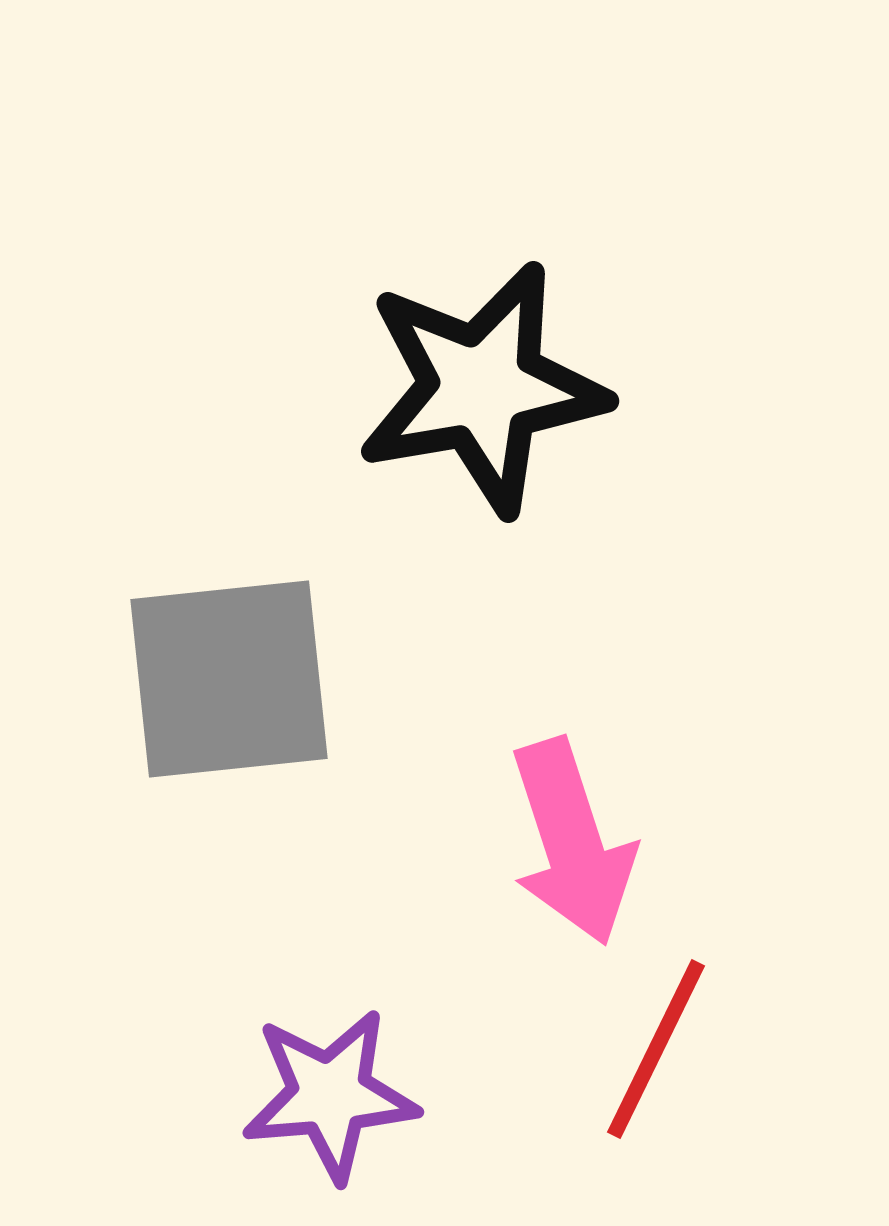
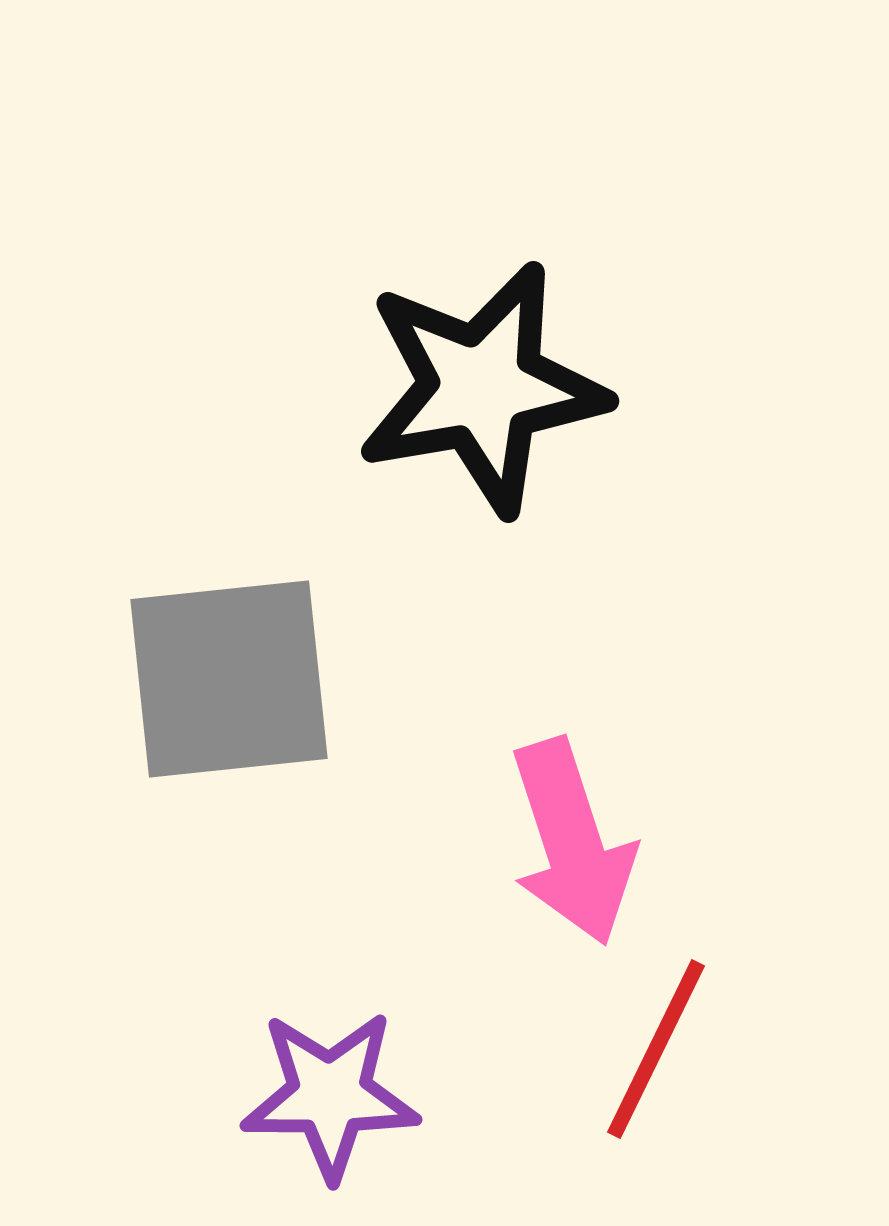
purple star: rotated 5 degrees clockwise
